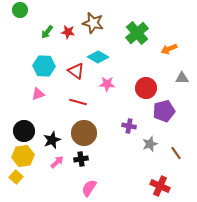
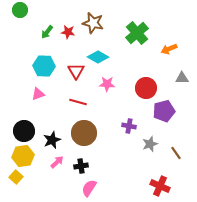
red triangle: rotated 24 degrees clockwise
black cross: moved 7 px down
